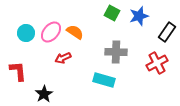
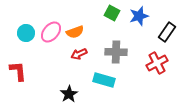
orange semicircle: rotated 126 degrees clockwise
red arrow: moved 16 px right, 4 px up
black star: moved 25 px right
